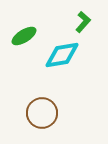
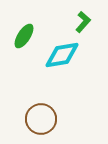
green ellipse: rotated 25 degrees counterclockwise
brown circle: moved 1 px left, 6 px down
